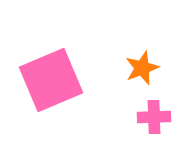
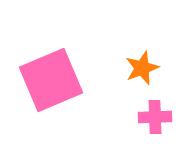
pink cross: moved 1 px right
